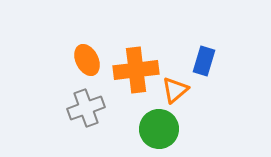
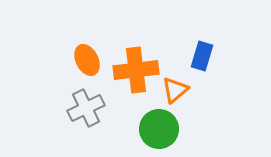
blue rectangle: moved 2 px left, 5 px up
gray cross: rotated 6 degrees counterclockwise
